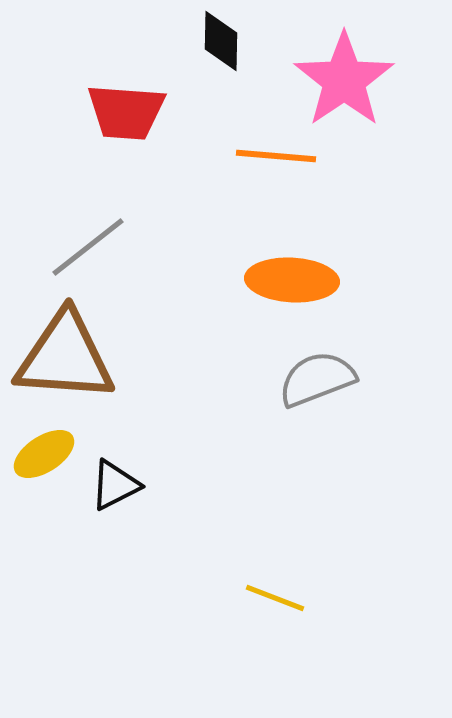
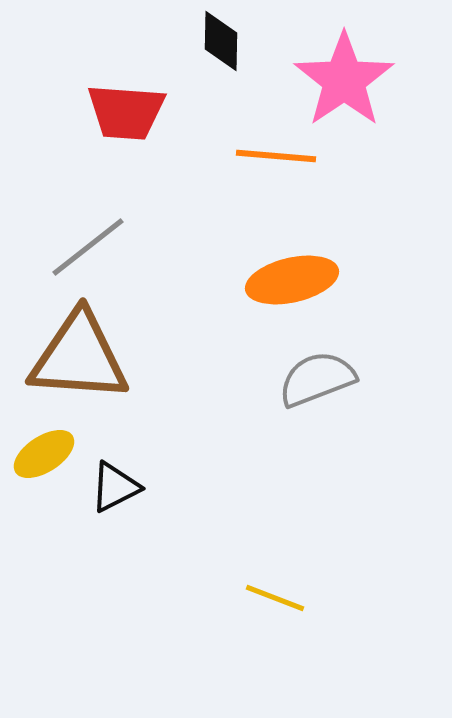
orange ellipse: rotated 16 degrees counterclockwise
brown triangle: moved 14 px right
black triangle: moved 2 px down
